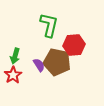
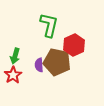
red hexagon: rotated 20 degrees counterclockwise
purple semicircle: rotated 152 degrees counterclockwise
